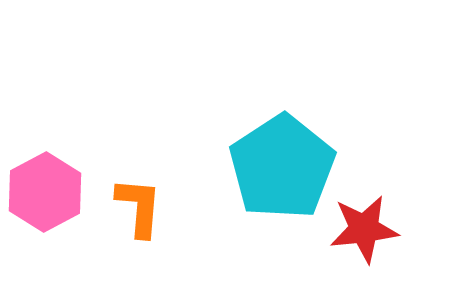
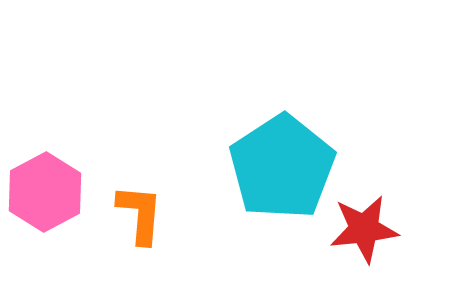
orange L-shape: moved 1 px right, 7 px down
